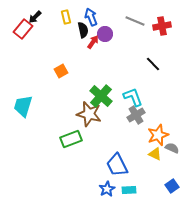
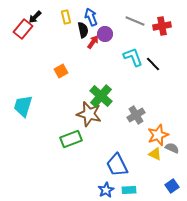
cyan L-shape: moved 40 px up
blue star: moved 1 px left, 1 px down
